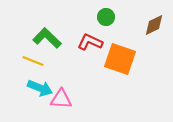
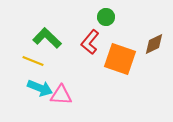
brown diamond: moved 19 px down
red L-shape: rotated 75 degrees counterclockwise
pink triangle: moved 4 px up
